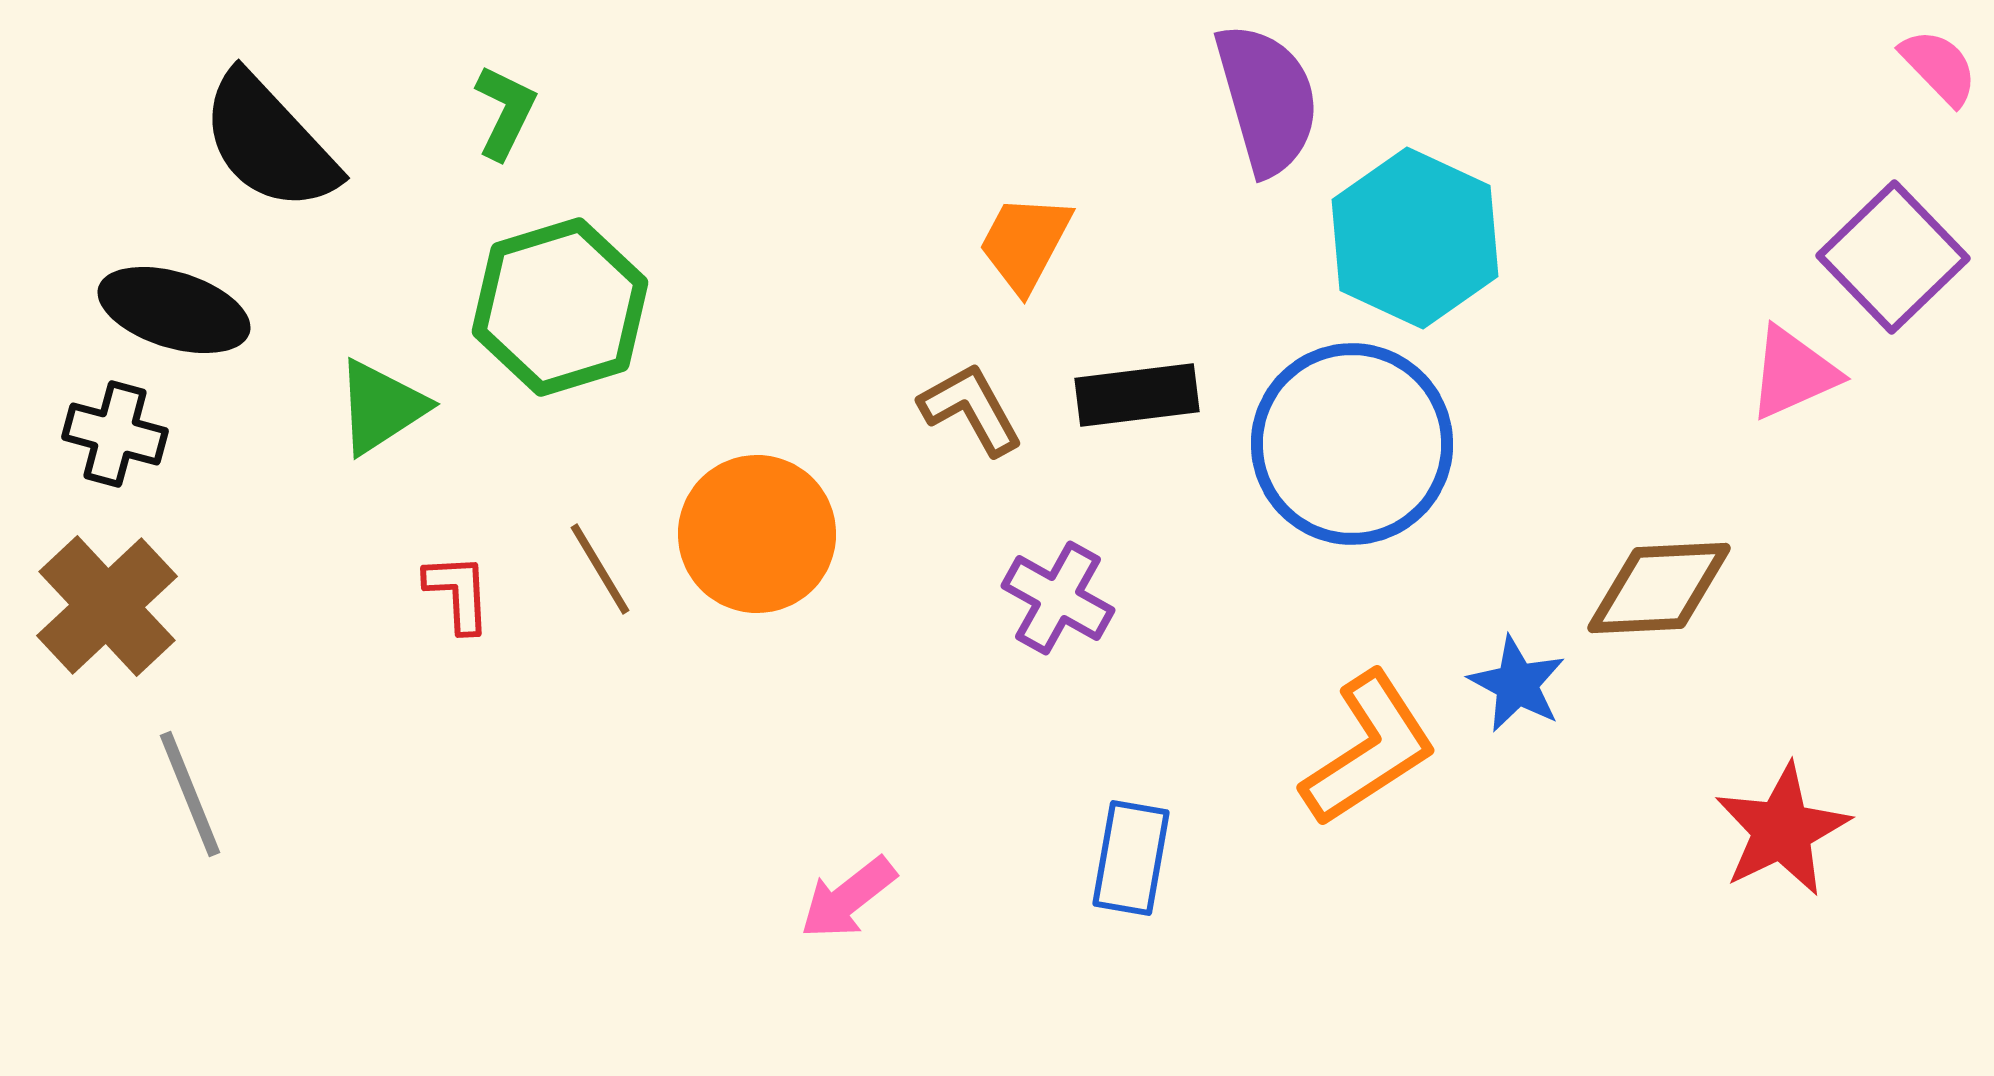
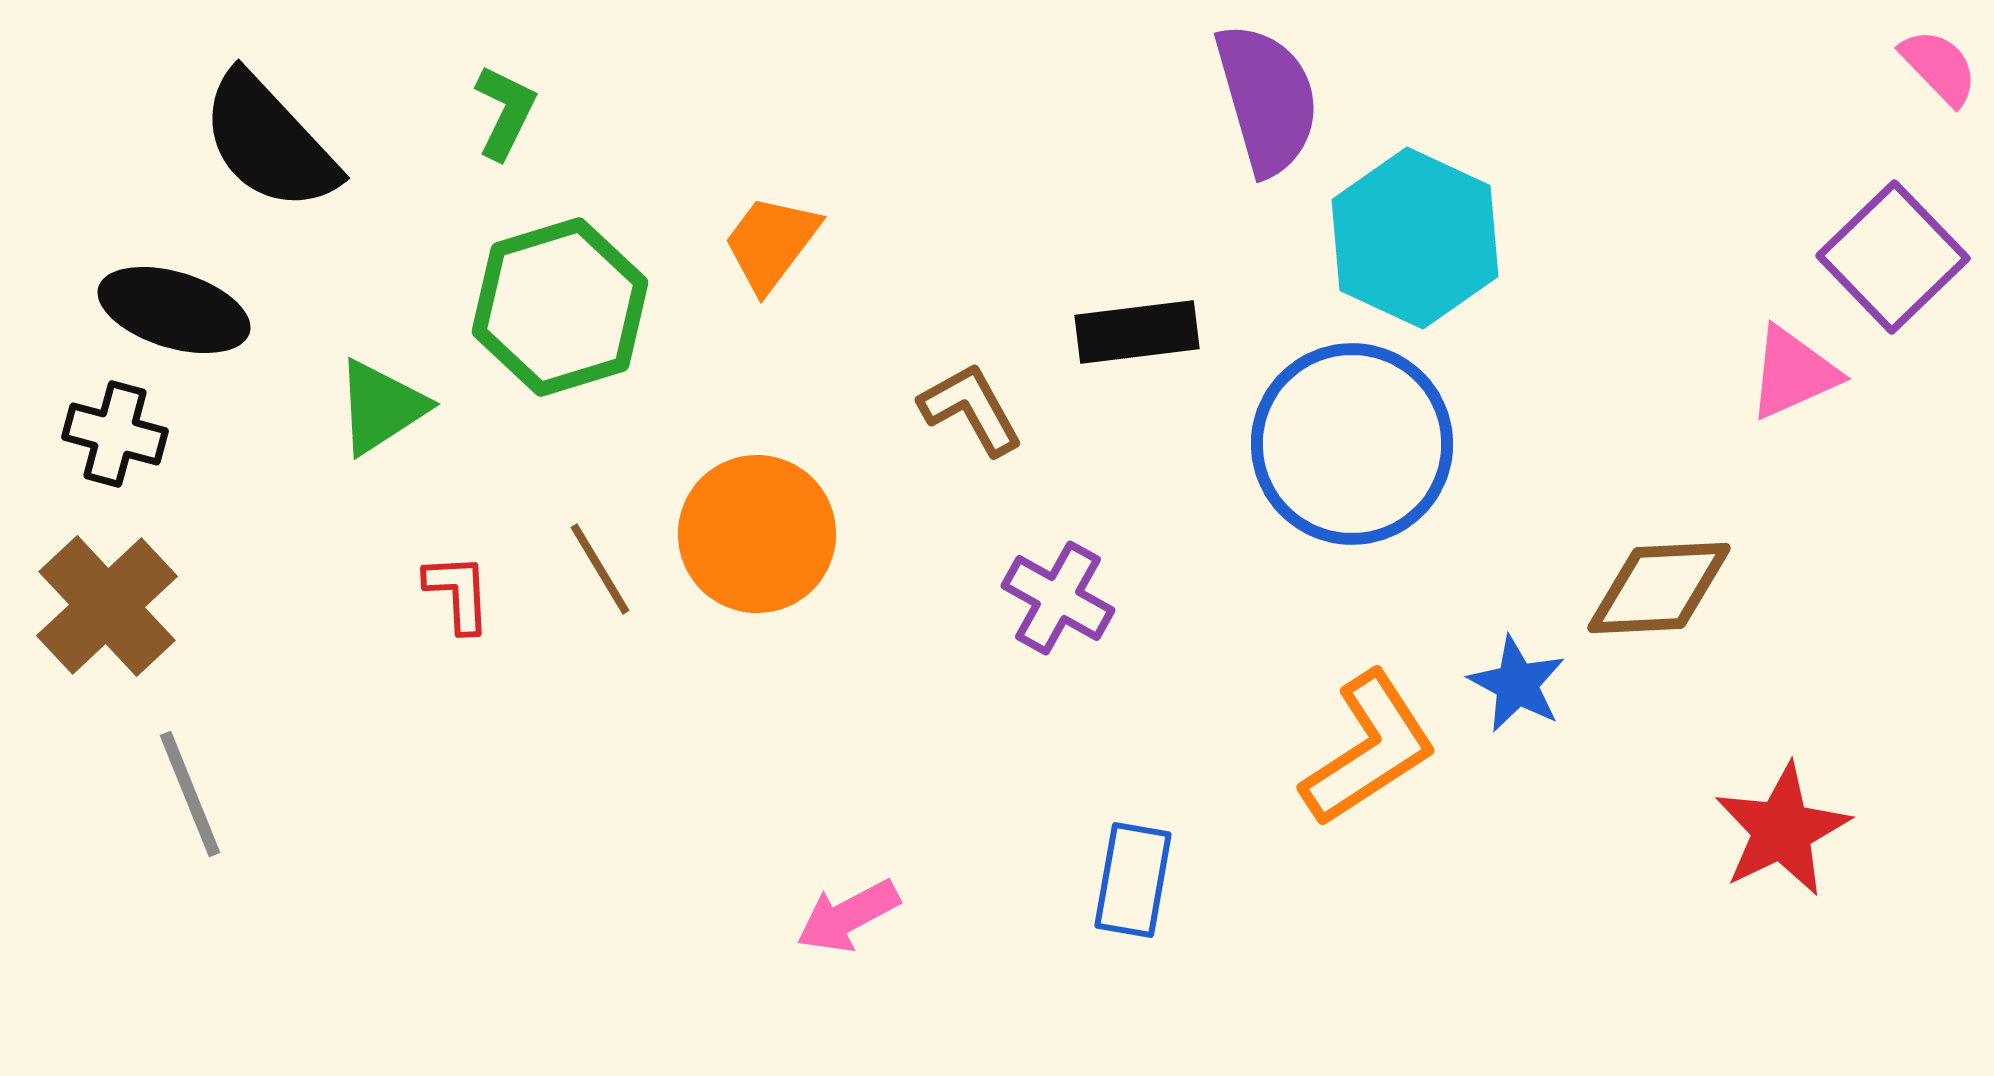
orange trapezoid: moved 254 px left; rotated 9 degrees clockwise
black rectangle: moved 63 px up
blue rectangle: moved 2 px right, 22 px down
pink arrow: moved 18 px down; rotated 10 degrees clockwise
